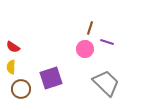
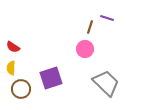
brown line: moved 1 px up
purple line: moved 24 px up
yellow semicircle: moved 1 px down
